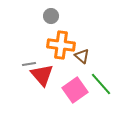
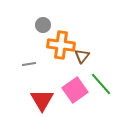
gray circle: moved 8 px left, 9 px down
brown triangle: rotated 28 degrees clockwise
red triangle: moved 25 px down; rotated 10 degrees clockwise
